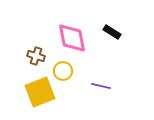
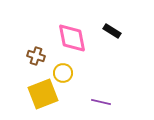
black rectangle: moved 1 px up
yellow circle: moved 2 px down
purple line: moved 16 px down
yellow square: moved 3 px right, 2 px down
